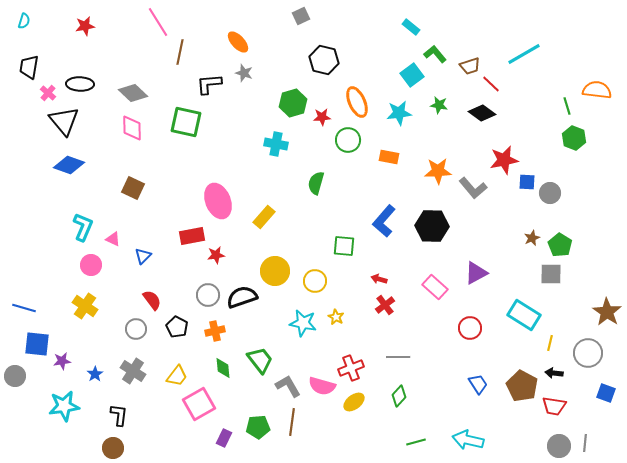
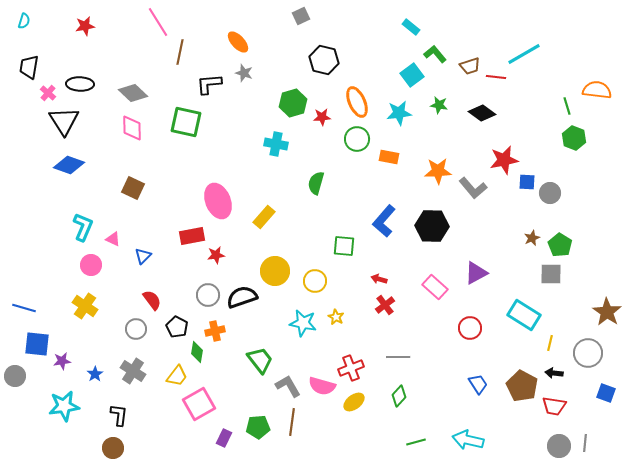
red line at (491, 84): moved 5 px right, 7 px up; rotated 36 degrees counterclockwise
black triangle at (64, 121): rotated 8 degrees clockwise
green circle at (348, 140): moved 9 px right, 1 px up
green diamond at (223, 368): moved 26 px left, 16 px up; rotated 15 degrees clockwise
